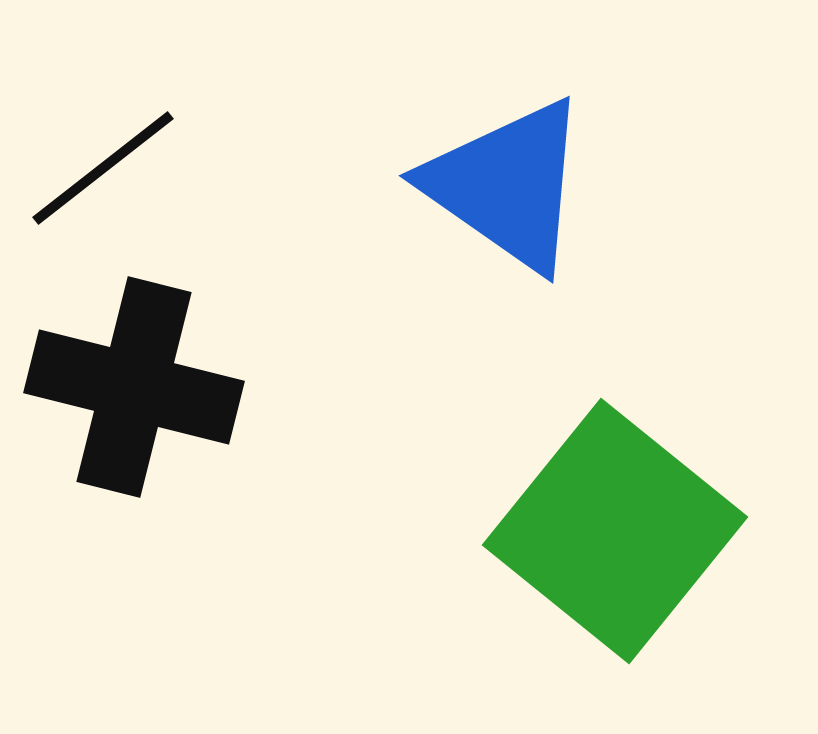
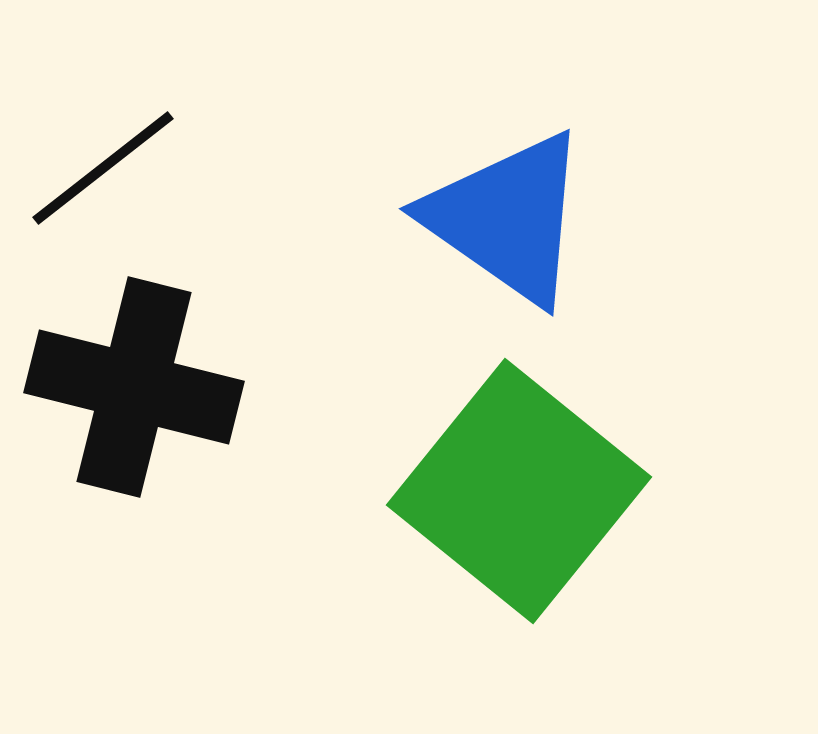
blue triangle: moved 33 px down
green square: moved 96 px left, 40 px up
